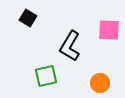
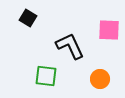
black L-shape: rotated 124 degrees clockwise
green square: rotated 20 degrees clockwise
orange circle: moved 4 px up
